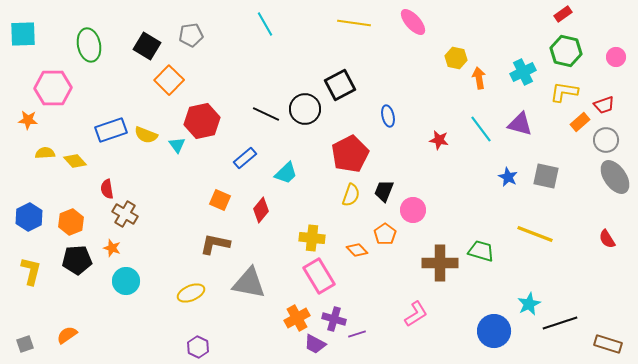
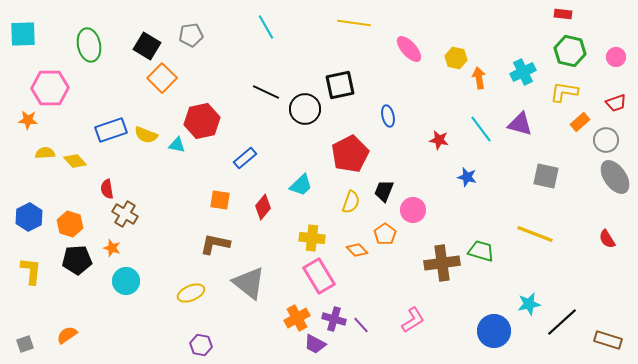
red rectangle at (563, 14): rotated 42 degrees clockwise
pink ellipse at (413, 22): moved 4 px left, 27 px down
cyan line at (265, 24): moved 1 px right, 3 px down
green hexagon at (566, 51): moved 4 px right
orange square at (169, 80): moved 7 px left, 2 px up
black square at (340, 85): rotated 16 degrees clockwise
pink hexagon at (53, 88): moved 3 px left
red trapezoid at (604, 105): moved 12 px right, 2 px up
black line at (266, 114): moved 22 px up
cyan triangle at (177, 145): rotated 42 degrees counterclockwise
cyan trapezoid at (286, 173): moved 15 px right, 12 px down
blue star at (508, 177): moved 41 px left; rotated 12 degrees counterclockwise
yellow semicircle at (351, 195): moved 7 px down
orange square at (220, 200): rotated 15 degrees counterclockwise
red diamond at (261, 210): moved 2 px right, 3 px up
orange hexagon at (71, 222): moved 1 px left, 2 px down; rotated 20 degrees counterclockwise
brown cross at (440, 263): moved 2 px right; rotated 8 degrees counterclockwise
yellow L-shape at (31, 271): rotated 8 degrees counterclockwise
gray triangle at (249, 283): rotated 27 degrees clockwise
cyan star at (529, 304): rotated 15 degrees clockwise
pink L-shape at (416, 314): moved 3 px left, 6 px down
black line at (560, 323): moved 2 px right, 1 px up; rotated 24 degrees counterclockwise
purple line at (357, 334): moved 4 px right, 9 px up; rotated 66 degrees clockwise
brown rectangle at (608, 344): moved 4 px up
purple hexagon at (198, 347): moved 3 px right, 2 px up; rotated 15 degrees counterclockwise
